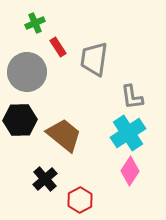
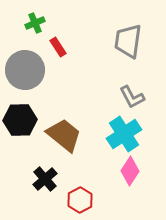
gray trapezoid: moved 34 px right, 18 px up
gray circle: moved 2 px left, 2 px up
gray L-shape: rotated 20 degrees counterclockwise
cyan cross: moved 4 px left, 1 px down
